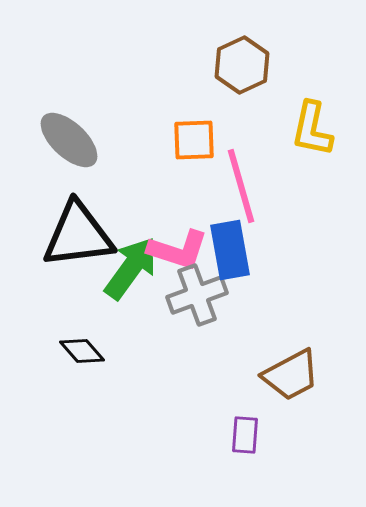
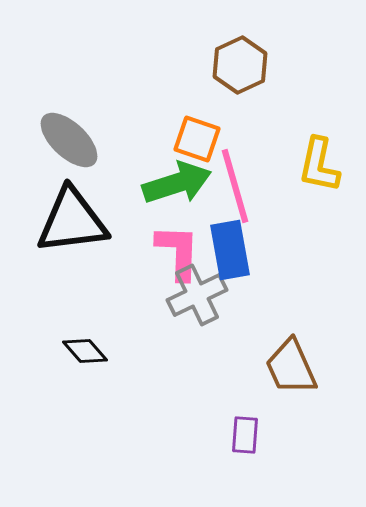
brown hexagon: moved 2 px left
yellow L-shape: moved 7 px right, 36 px down
orange square: moved 3 px right, 1 px up; rotated 21 degrees clockwise
pink line: moved 6 px left
black triangle: moved 6 px left, 14 px up
pink L-shape: moved 2 px down; rotated 106 degrees counterclockwise
green arrow: moved 46 px right, 85 px up; rotated 36 degrees clockwise
gray cross: rotated 6 degrees counterclockwise
black diamond: moved 3 px right
brown trapezoid: moved 8 px up; rotated 94 degrees clockwise
